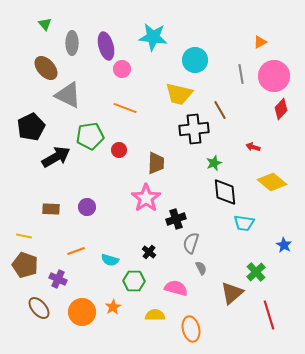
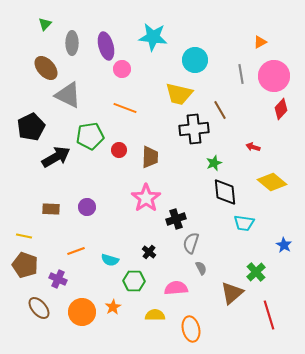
green triangle at (45, 24): rotated 24 degrees clockwise
brown trapezoid at (156, 163): moved 6 px left, 6 px up
pink semicircle at (176, 288): rotated 20 degrees counterclockwise
